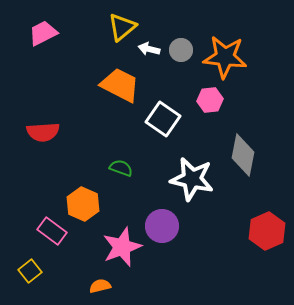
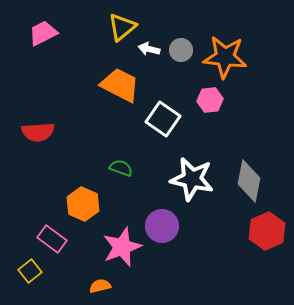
red semicircle: moved 5 px left
gray diamond: moved 6 px right, 26 px down
pink rectangle: moved 8 px down
